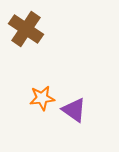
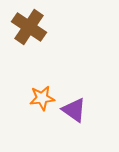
brown cross: moved 3 px right, 2 px up
